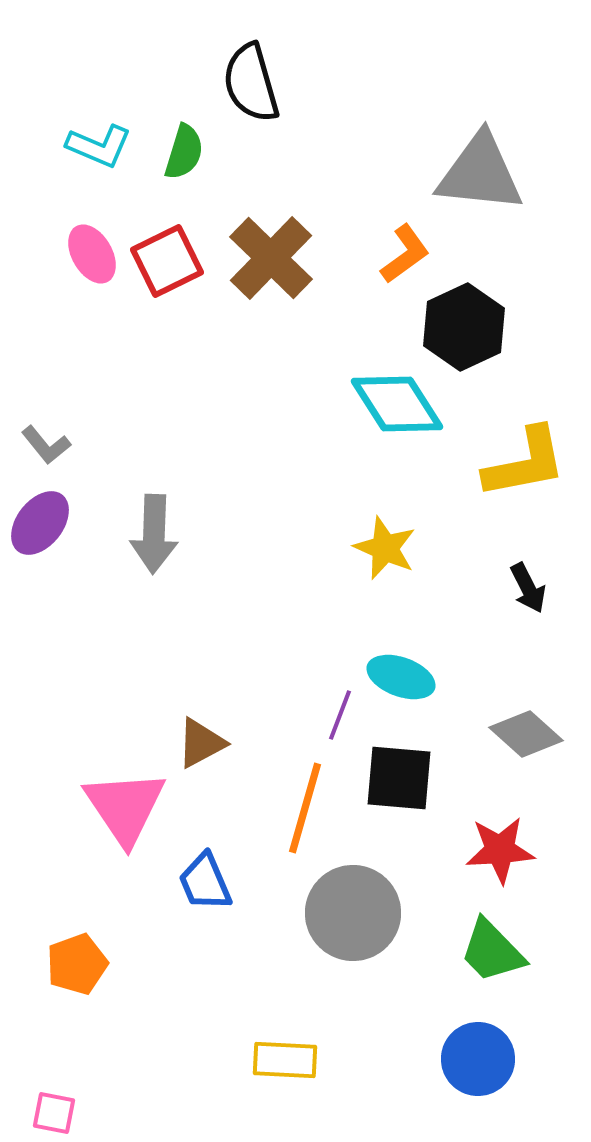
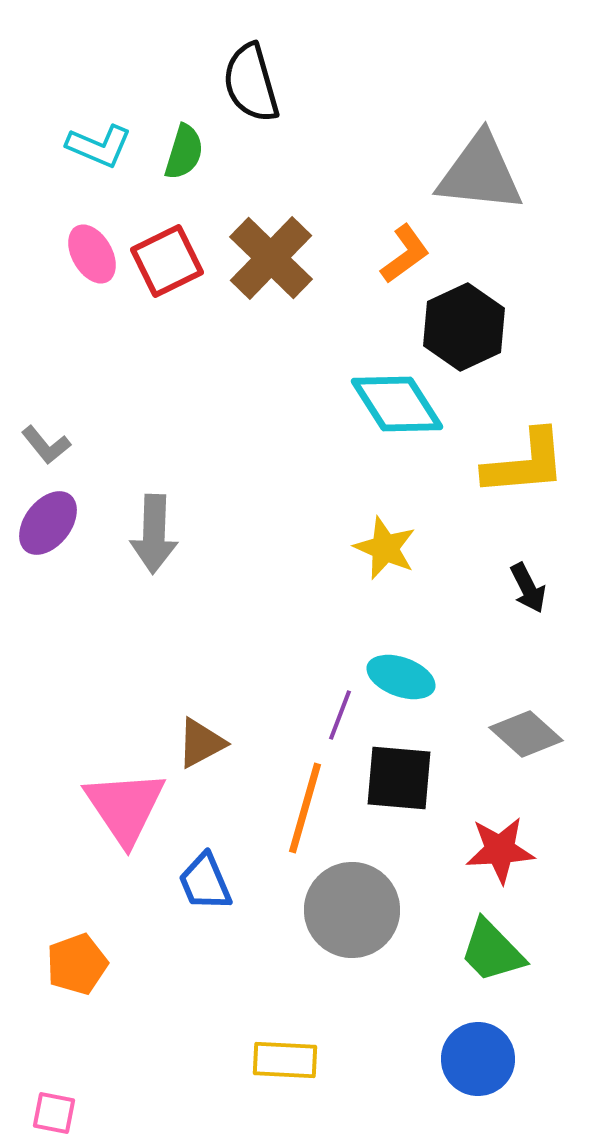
yellow L-shape: rotated 6 degrees clockwise
purple ellipse: moved 8 px right
gray circle: moved 1 px left, 3 px up
